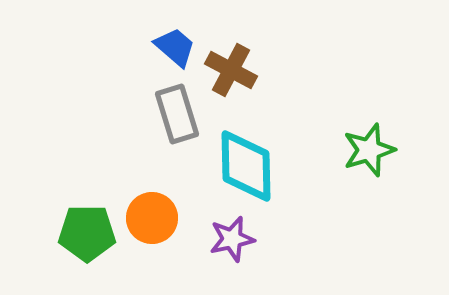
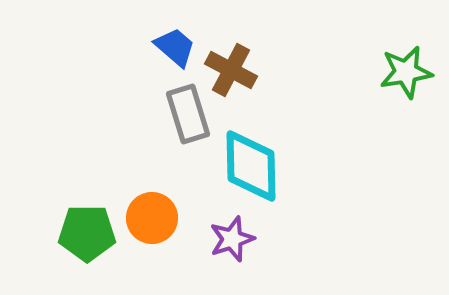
gray rectangle: moved 11 px right
green star: moved 37 px right, 78 px up; rotated 8 degrees clockwise
cyan diamond: moved 5 px right
purple star: rotated 6 degrees counterclockwise
